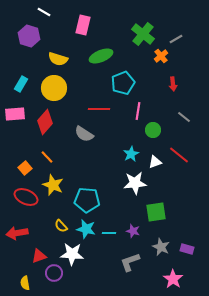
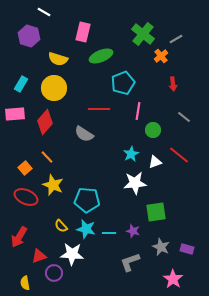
pink rectangle at (83, 25): moved 7 px down
red arrow at (17, 233): moved 2 px right, 4 px down; rotated 50 degrees counterclockwise
